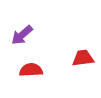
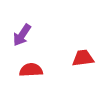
purple arrow: rotated 15 degrees counterclockwise
